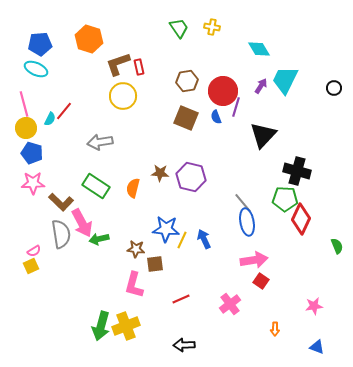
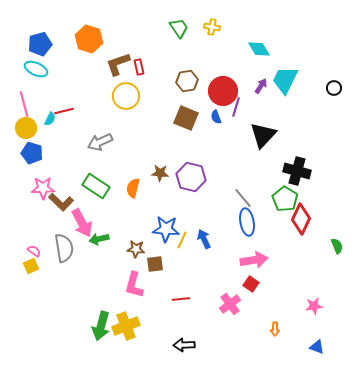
blue pentagon at (40, 44): rotated 10 degrees counterclockwise
yellow circle at (123, 96): moved 3 px right
red line at (64, 111): rotated 36 degrees clockwise
gray arrow at (100, 142): rotated 15 degrees counterclockwise
pink star at (33, 183): moved 10 px right, 5 px down
green pentagon at (285, 199): rotated 30 degrees clockwise
gray line at (243, 203): moved 5 px up
gray semicircle at (61, 234): moved 3 px right, 14 px down
pink semicircle at (34, 251): rotated 112 degrees counterclockwise
red square at (261, 281): moved 10 px left, 3 px down
red line at (181, 299): rotated 18 degrees clockwise
